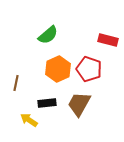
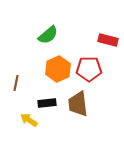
red pentagon: rotated 20 degrees counterclockwise
brown trapezoid: moved 1 px left; rotated 36 degrees counterclockwise
